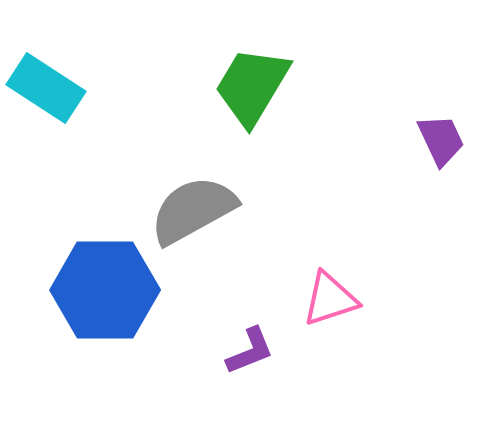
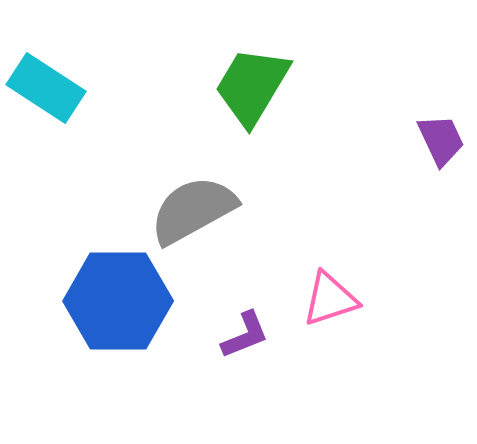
blue hexagon: moved 13 px right, 11 px down
purple L-shape: moved 5 px left, 16 px up
